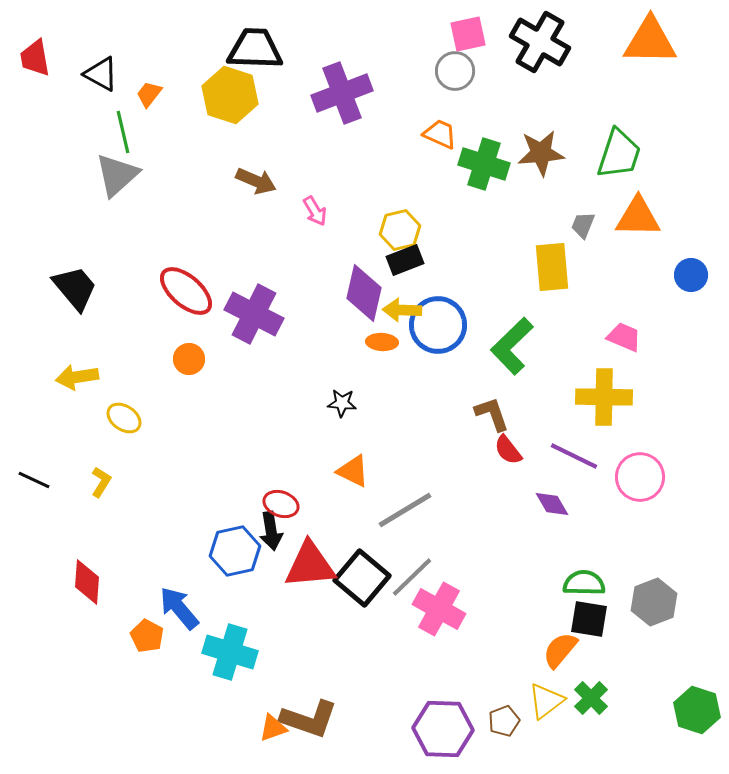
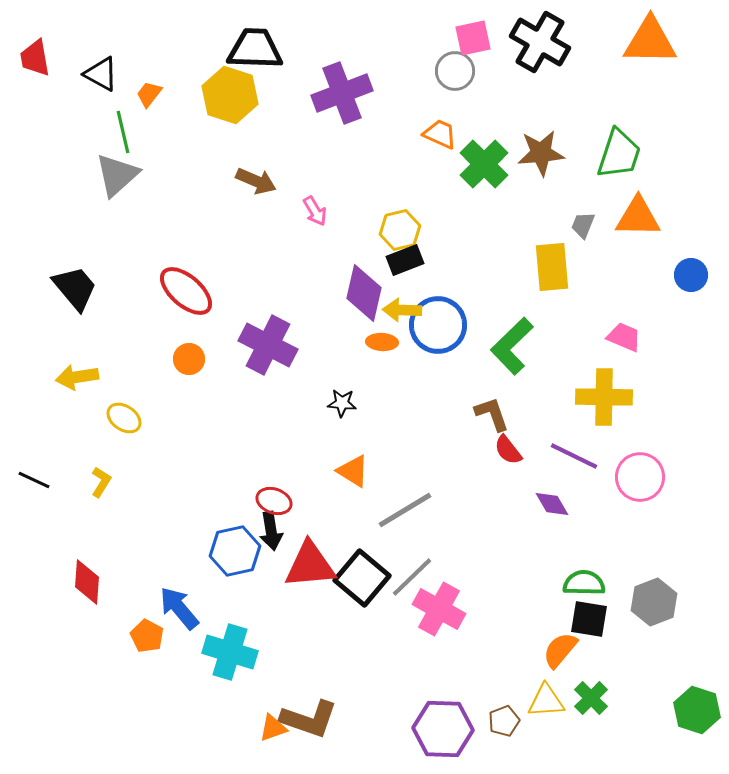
pink square at (468, 34): moved 5 px right, 4 px down
green cross at (484, 164): rotated 27 degrees clockwise
purple cross at (254, 314): moved 14 px right, 31 px down
orange triangle at (353, 471): rotated 6 degrees clockwise
red ellipse at (281, 504): moved 7 px left, 3 px up
yellow triangle at (546, 701): rotated 33 degrees clockwise
